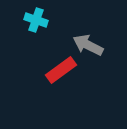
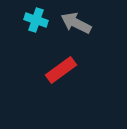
gray arrow: moved 12 px left, 22 px up
